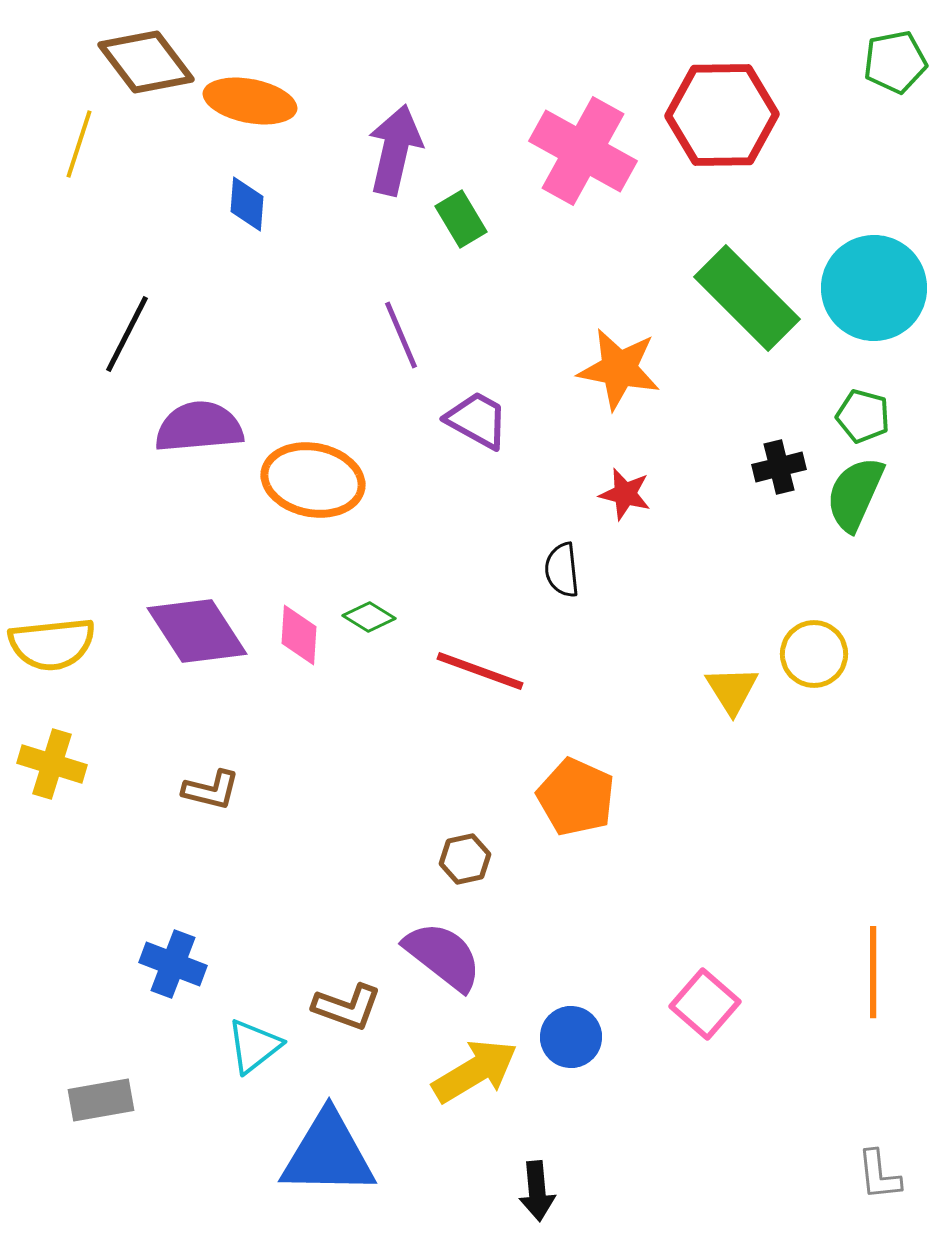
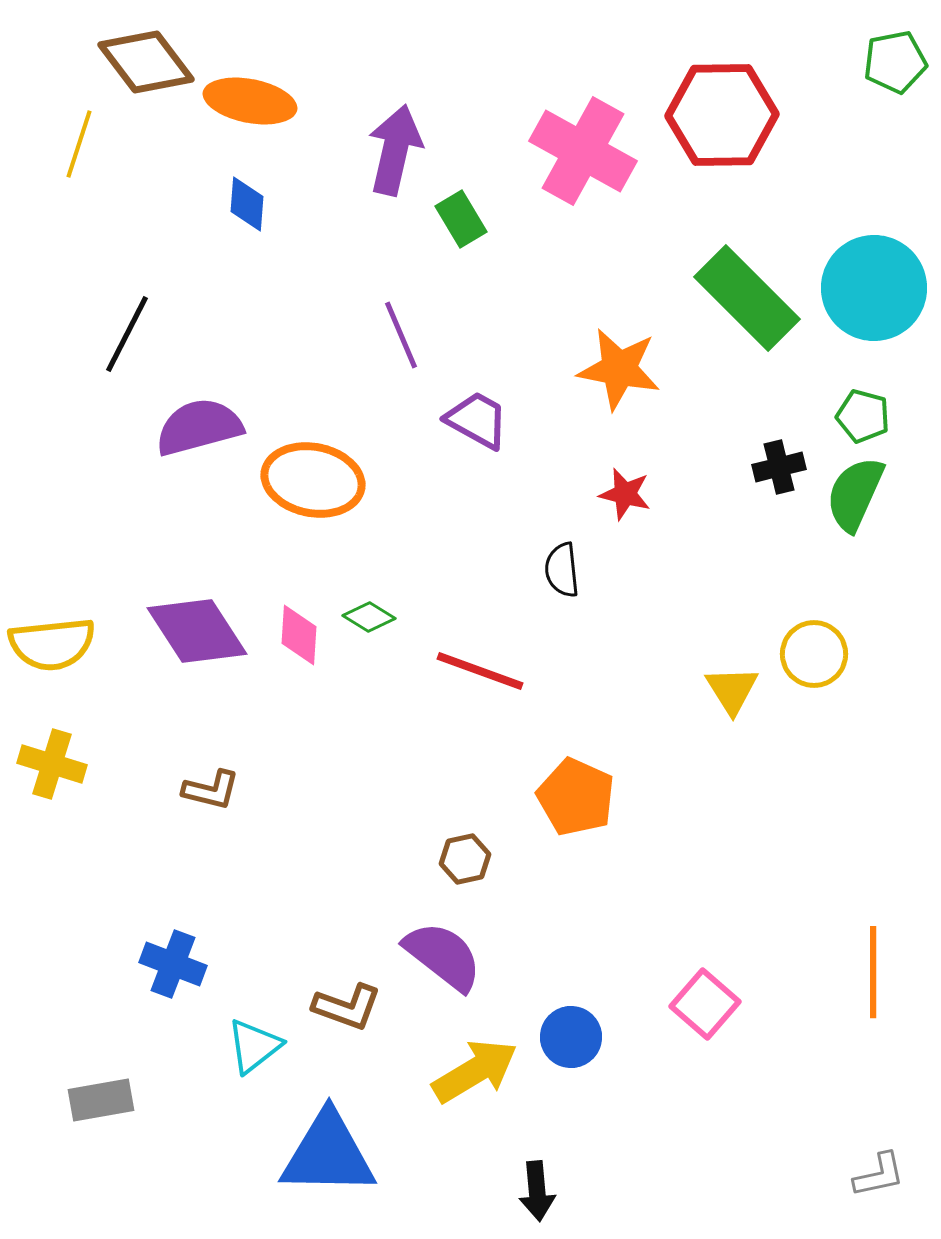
purple semicircle at (199, 427): rotated 10 degrees counterclockwise
gray L-shape at (879, 1175): rotated 96 degrees counterclockwise
